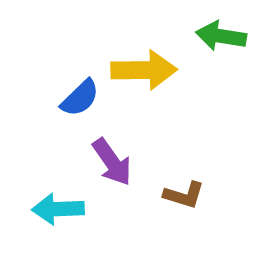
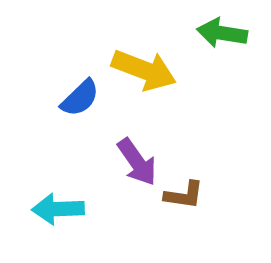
green arrow: moved 1 px right, 3 px up
yellow arrow: rotated 22 degrees clockwise
purple arrow: moved 25 px right
brown L-shape: rotated 9 degrees counterclockwise
